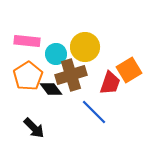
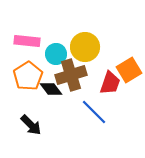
black arrow: moved 3 px left, 3 px up
